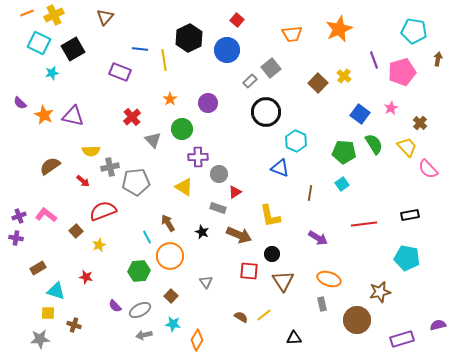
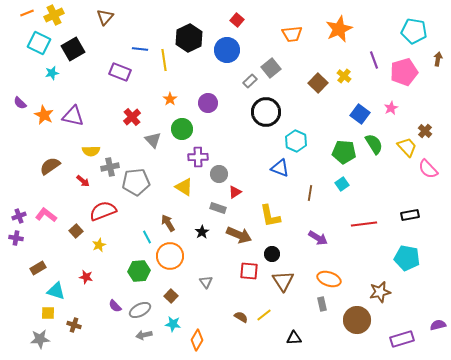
pink pentagon at (402, 72): moved 2 px right
brown cross at (420, 123): moved 5 px right, 8 px down
black star at (202, 232): rotated 16 degrees clockwise
